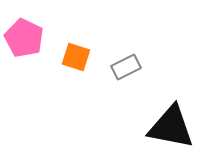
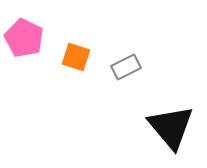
black triangle: rotated 39 degrees clockwise
